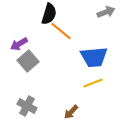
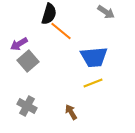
gray arrow: rotated 54 degrees clockwise
brown arrow: rotated 105 degrees clockwise
